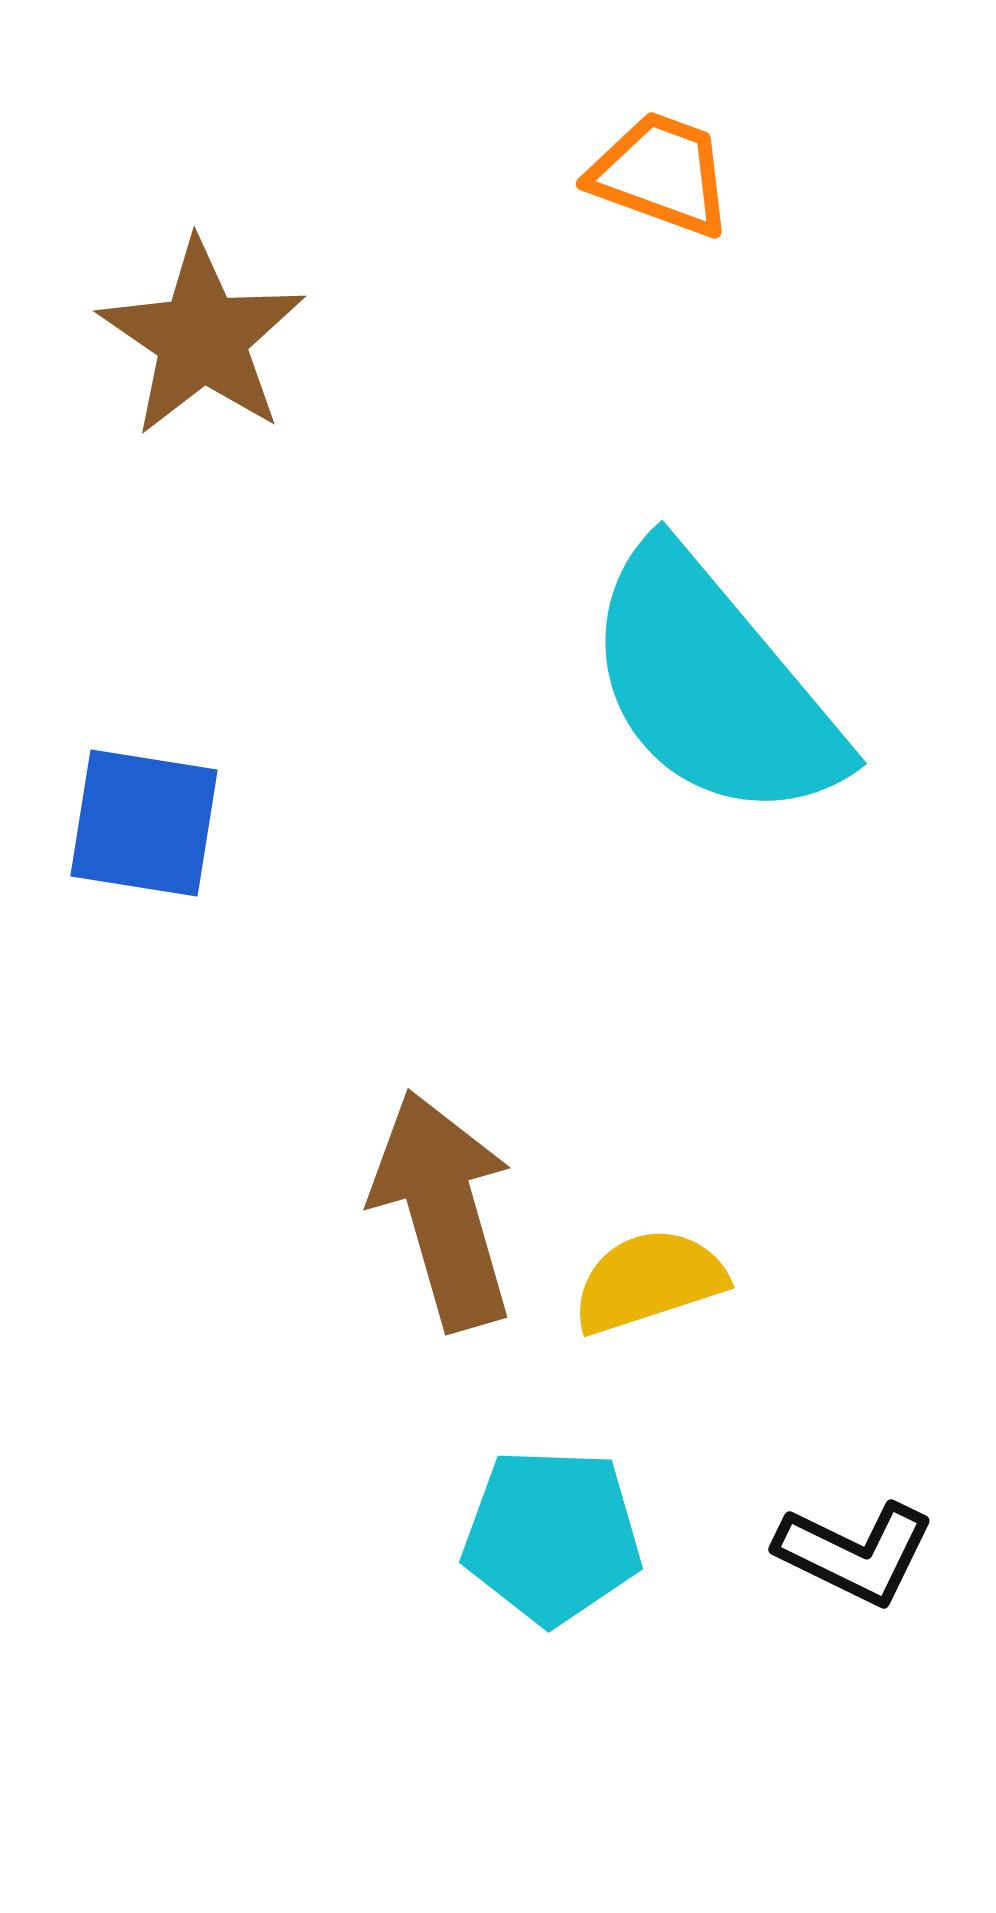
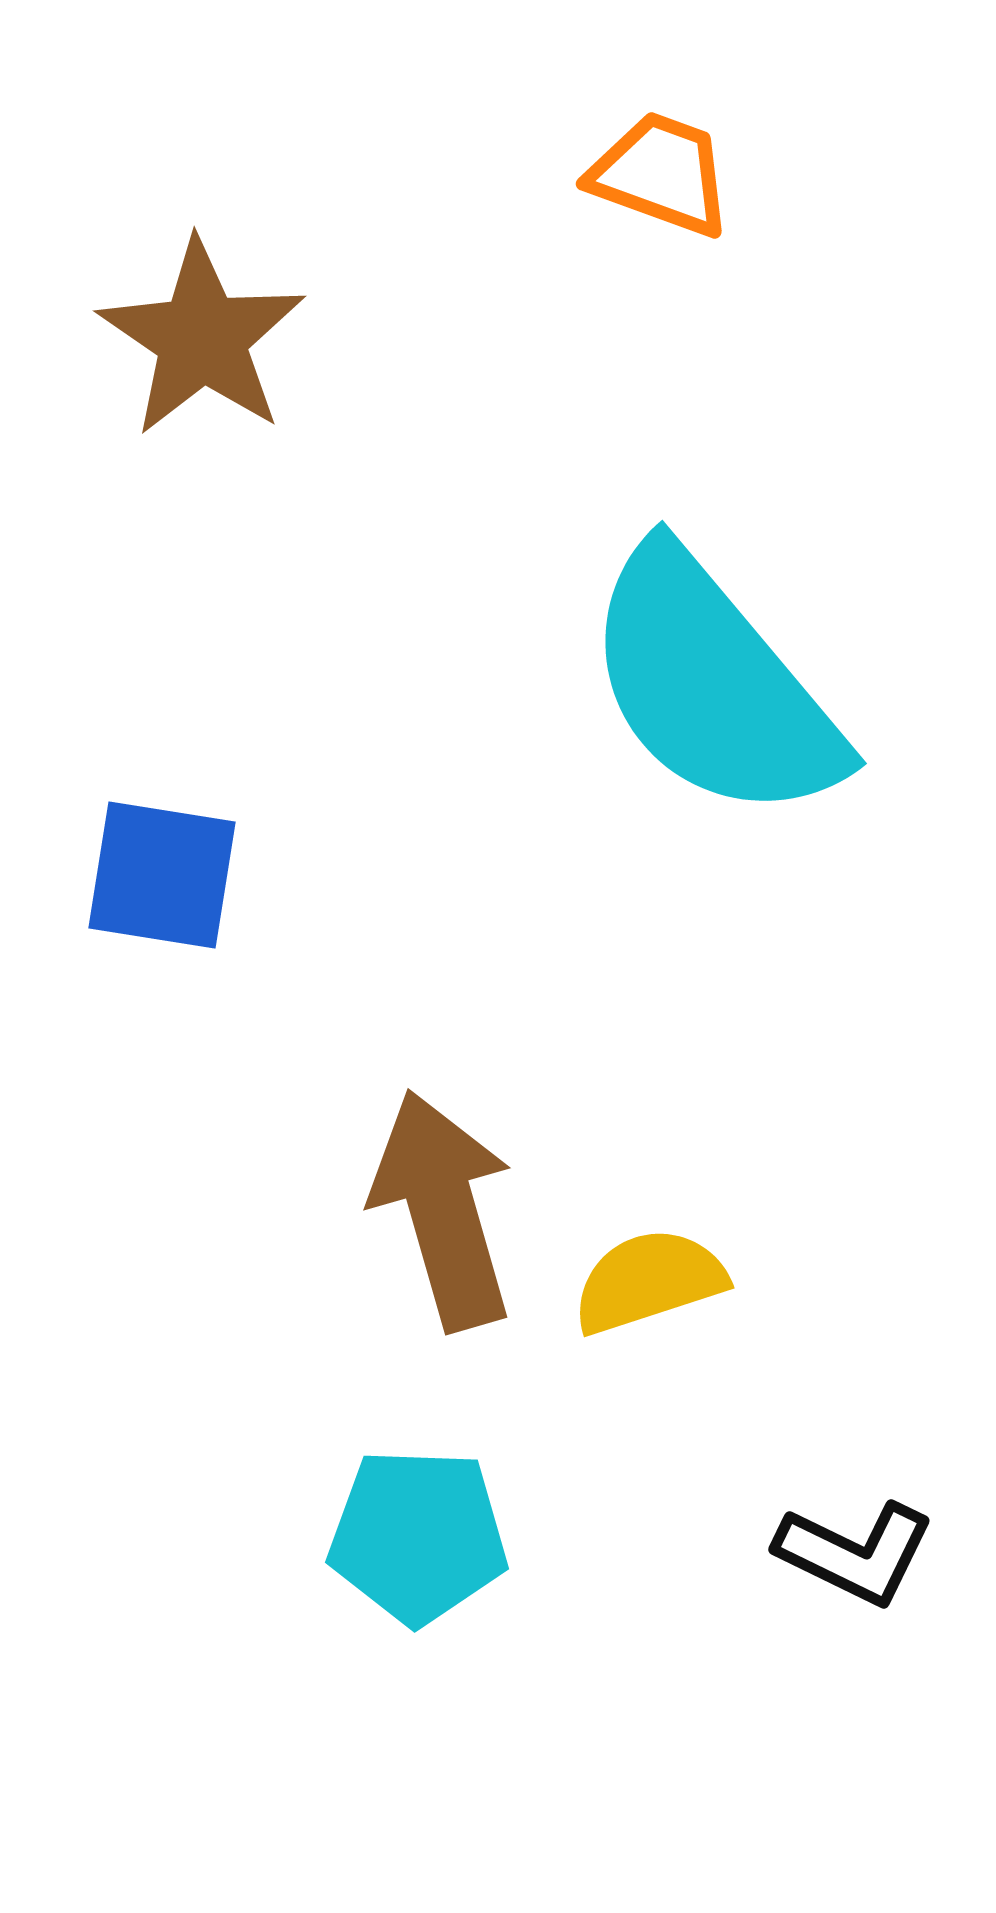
blue square: moved 18 px right, 52 px down
cyan pentagon: moved 134 px left
